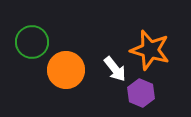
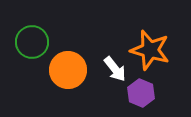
orange circle: moved 2 px right
